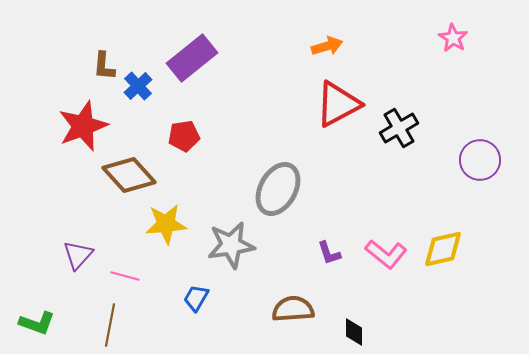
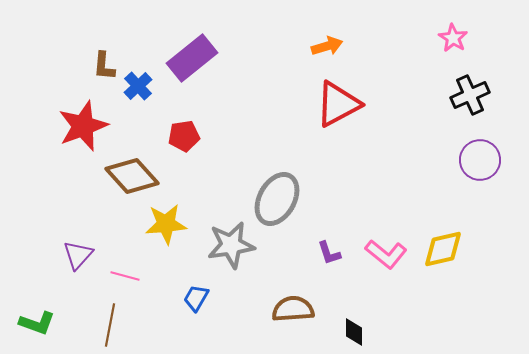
black cross: moved 71 px right, 33 px up; rotated 6 degrees clockwise
brown diamond: moved 3 px right, 1 px down
gray ellipse: moved 1 px left, 10 px down
